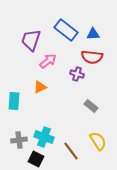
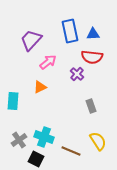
blue rectangle: moved 4 px right, 1 px down; rotated 40 degrees clockwise
purple trapezoid: rotated 25 degrees clockwise
pink arrow: moved 1 px down
purple cross: rotated 24 degrees clockwise
cyan rectangle: moved 1 px left
gray rectangle: rotated 32 degrees clockwise
gray cross: rotated 28 degrees counterclockwise
brown line: rotated 30 degrees counterclockwise
